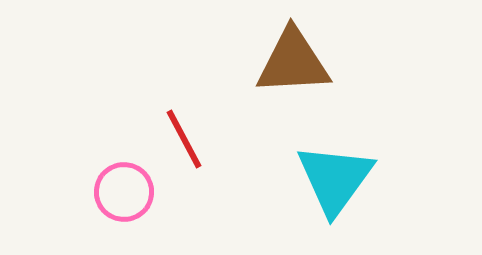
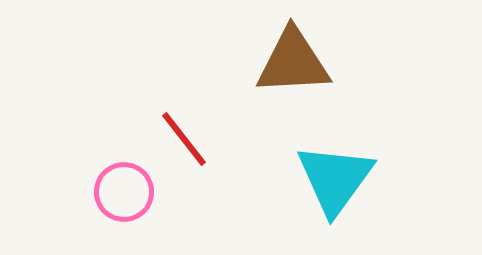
red line: rotated 10 degrees counterclockwise
